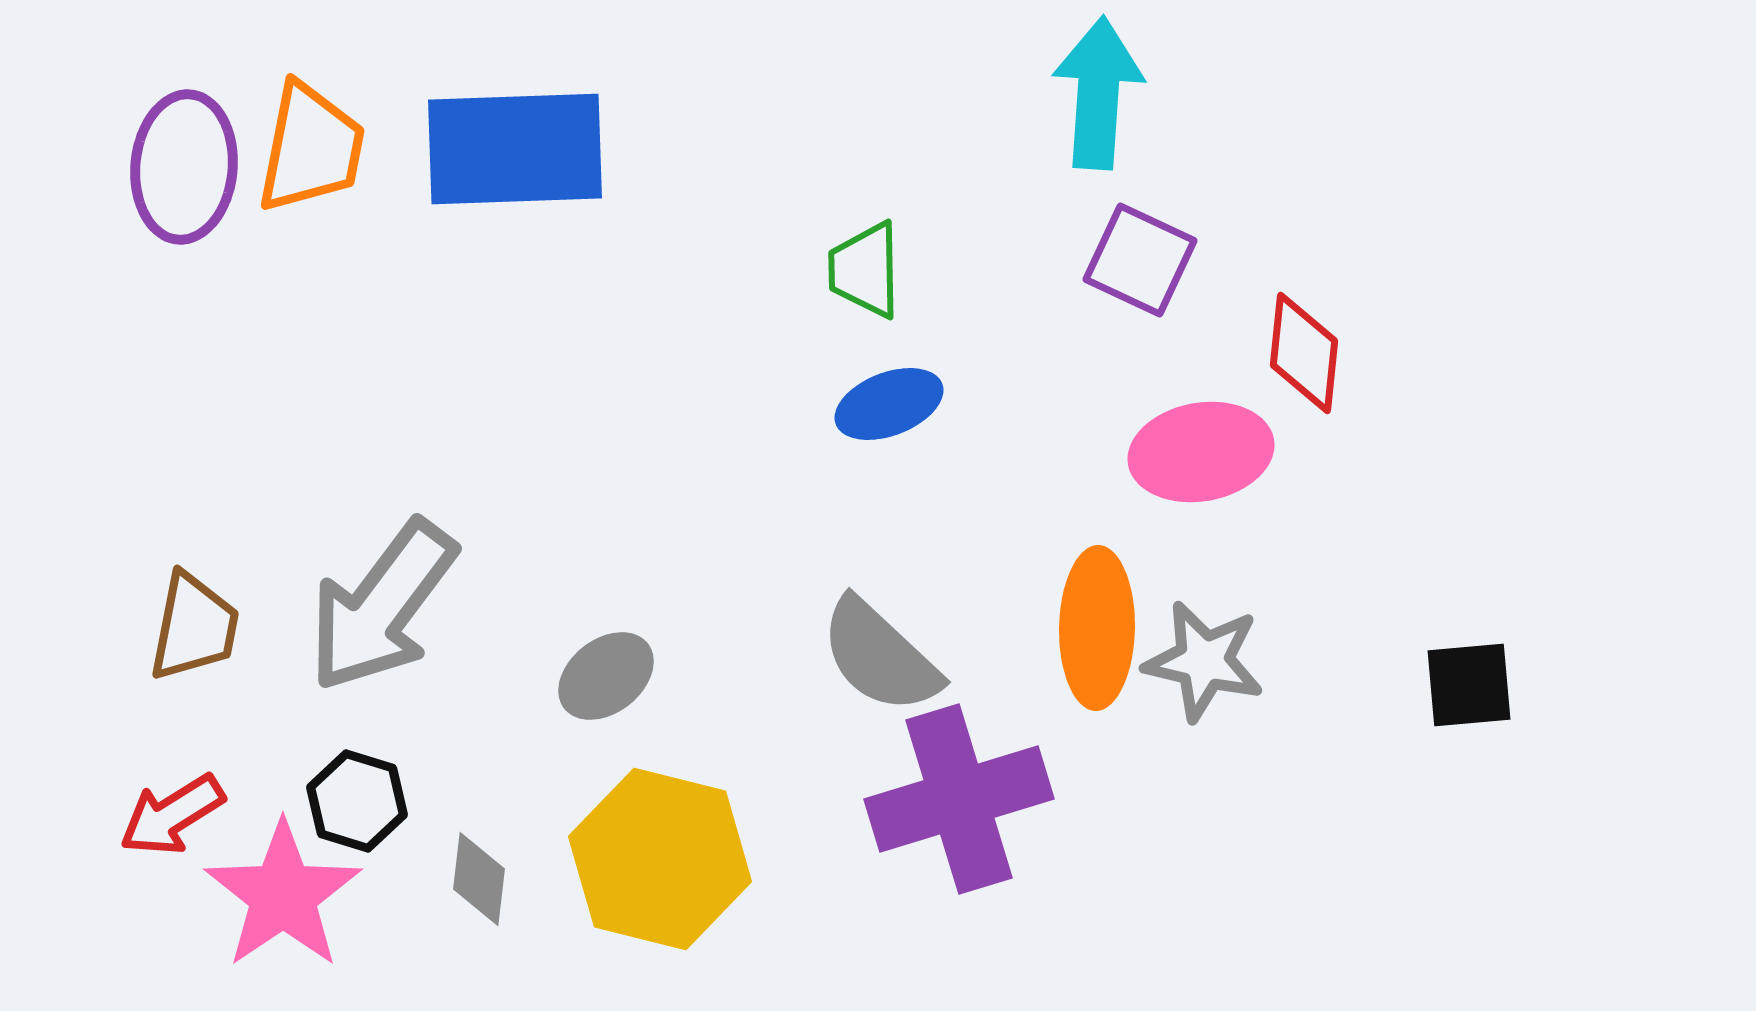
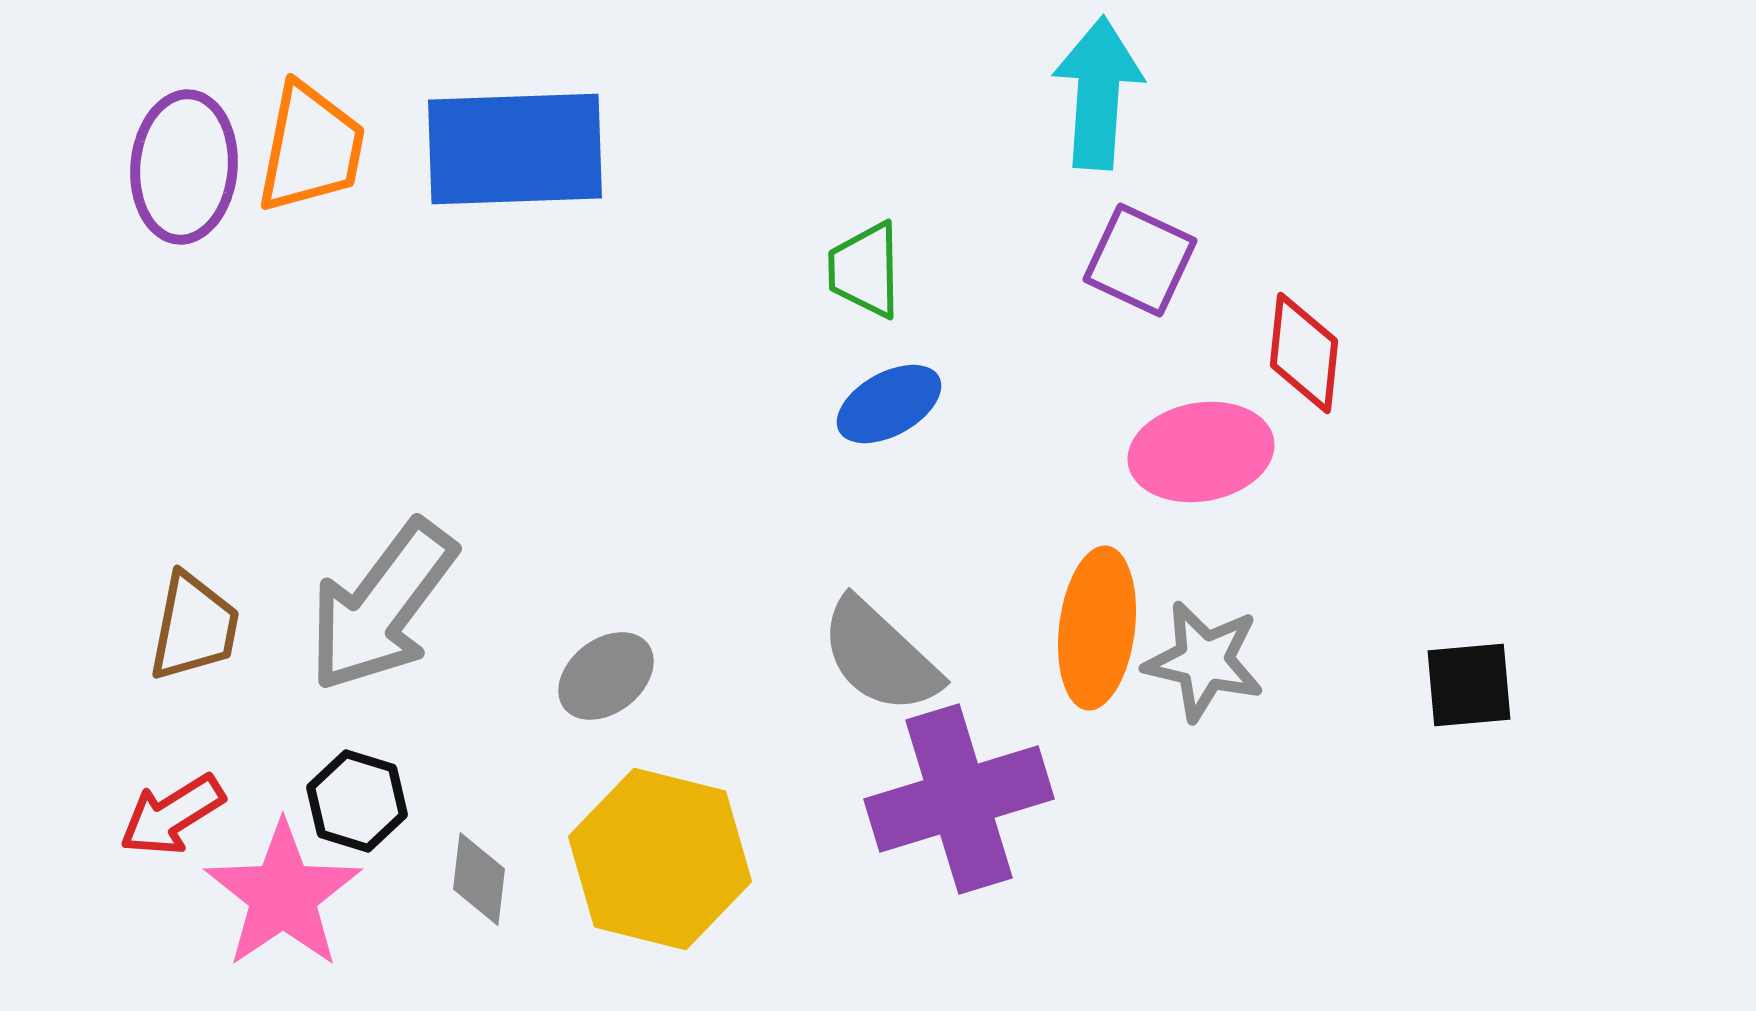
blue ellipse: rotated 8 degrees counterclockwise
orange ellipse: rotated 6 degrees clockwise
